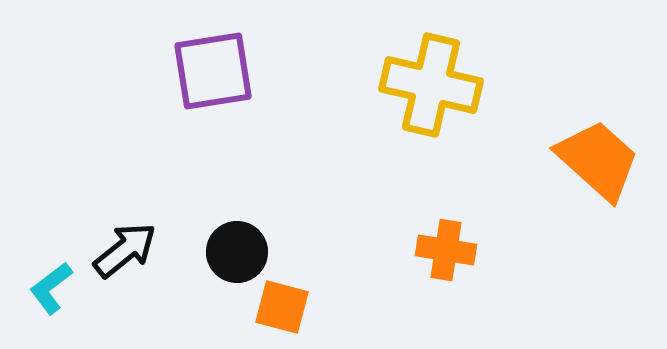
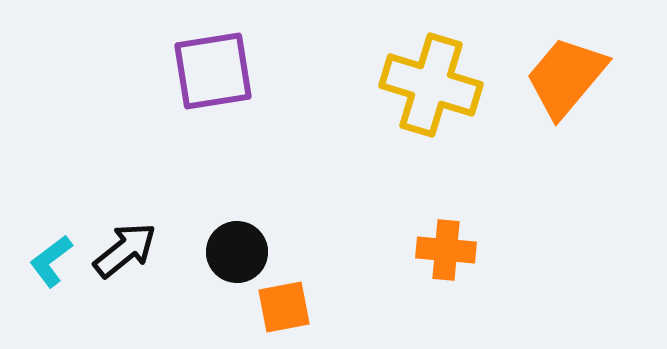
yellow cross: rotated 4 degrees clockwise
orange trapezoid: moved 32 px left, 83 px up; rotated 92 degrees counterclockwise
orange cross: rotated 4 degrees counterclockwise
cyan L-shape: moved 27 px up
orange square: moved 2 px right; rotated 26 degrees counterclockwise
